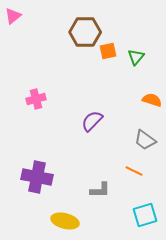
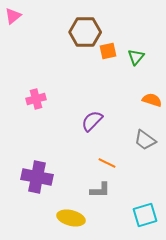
orange line: moved 27 px left, 8 px up
yellow ellipse: moved 6 px right, 3 px up
